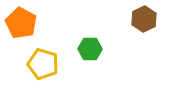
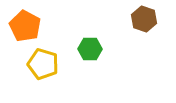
brown hexagon: rotated 15 degrees counterclockwise
orange pentagon: moved 4 px right, 3 px down
